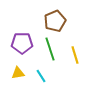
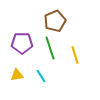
green line: moved 1 px up
yellow triangle: moved 1 px left, 2 px down
